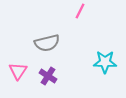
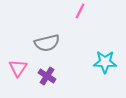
pink triangle: moved 3 px up
purple cross: moved 1 px left
